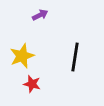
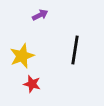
black line: moved 7 px up
